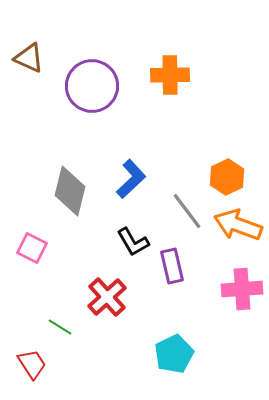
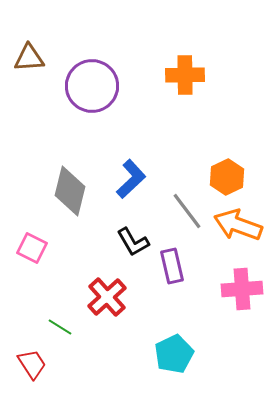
brown triangle: rotated 28 degrees counterclockwise
orange cross: moved 15 px right
